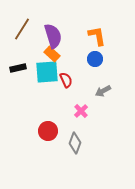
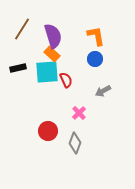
orange L-shape: moved 1 px left
pink cross: moved 2 px left, 2 px down
